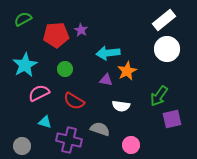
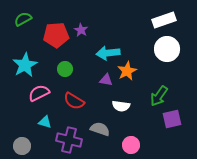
white rectangle: rotated 20 degrees clockwise
